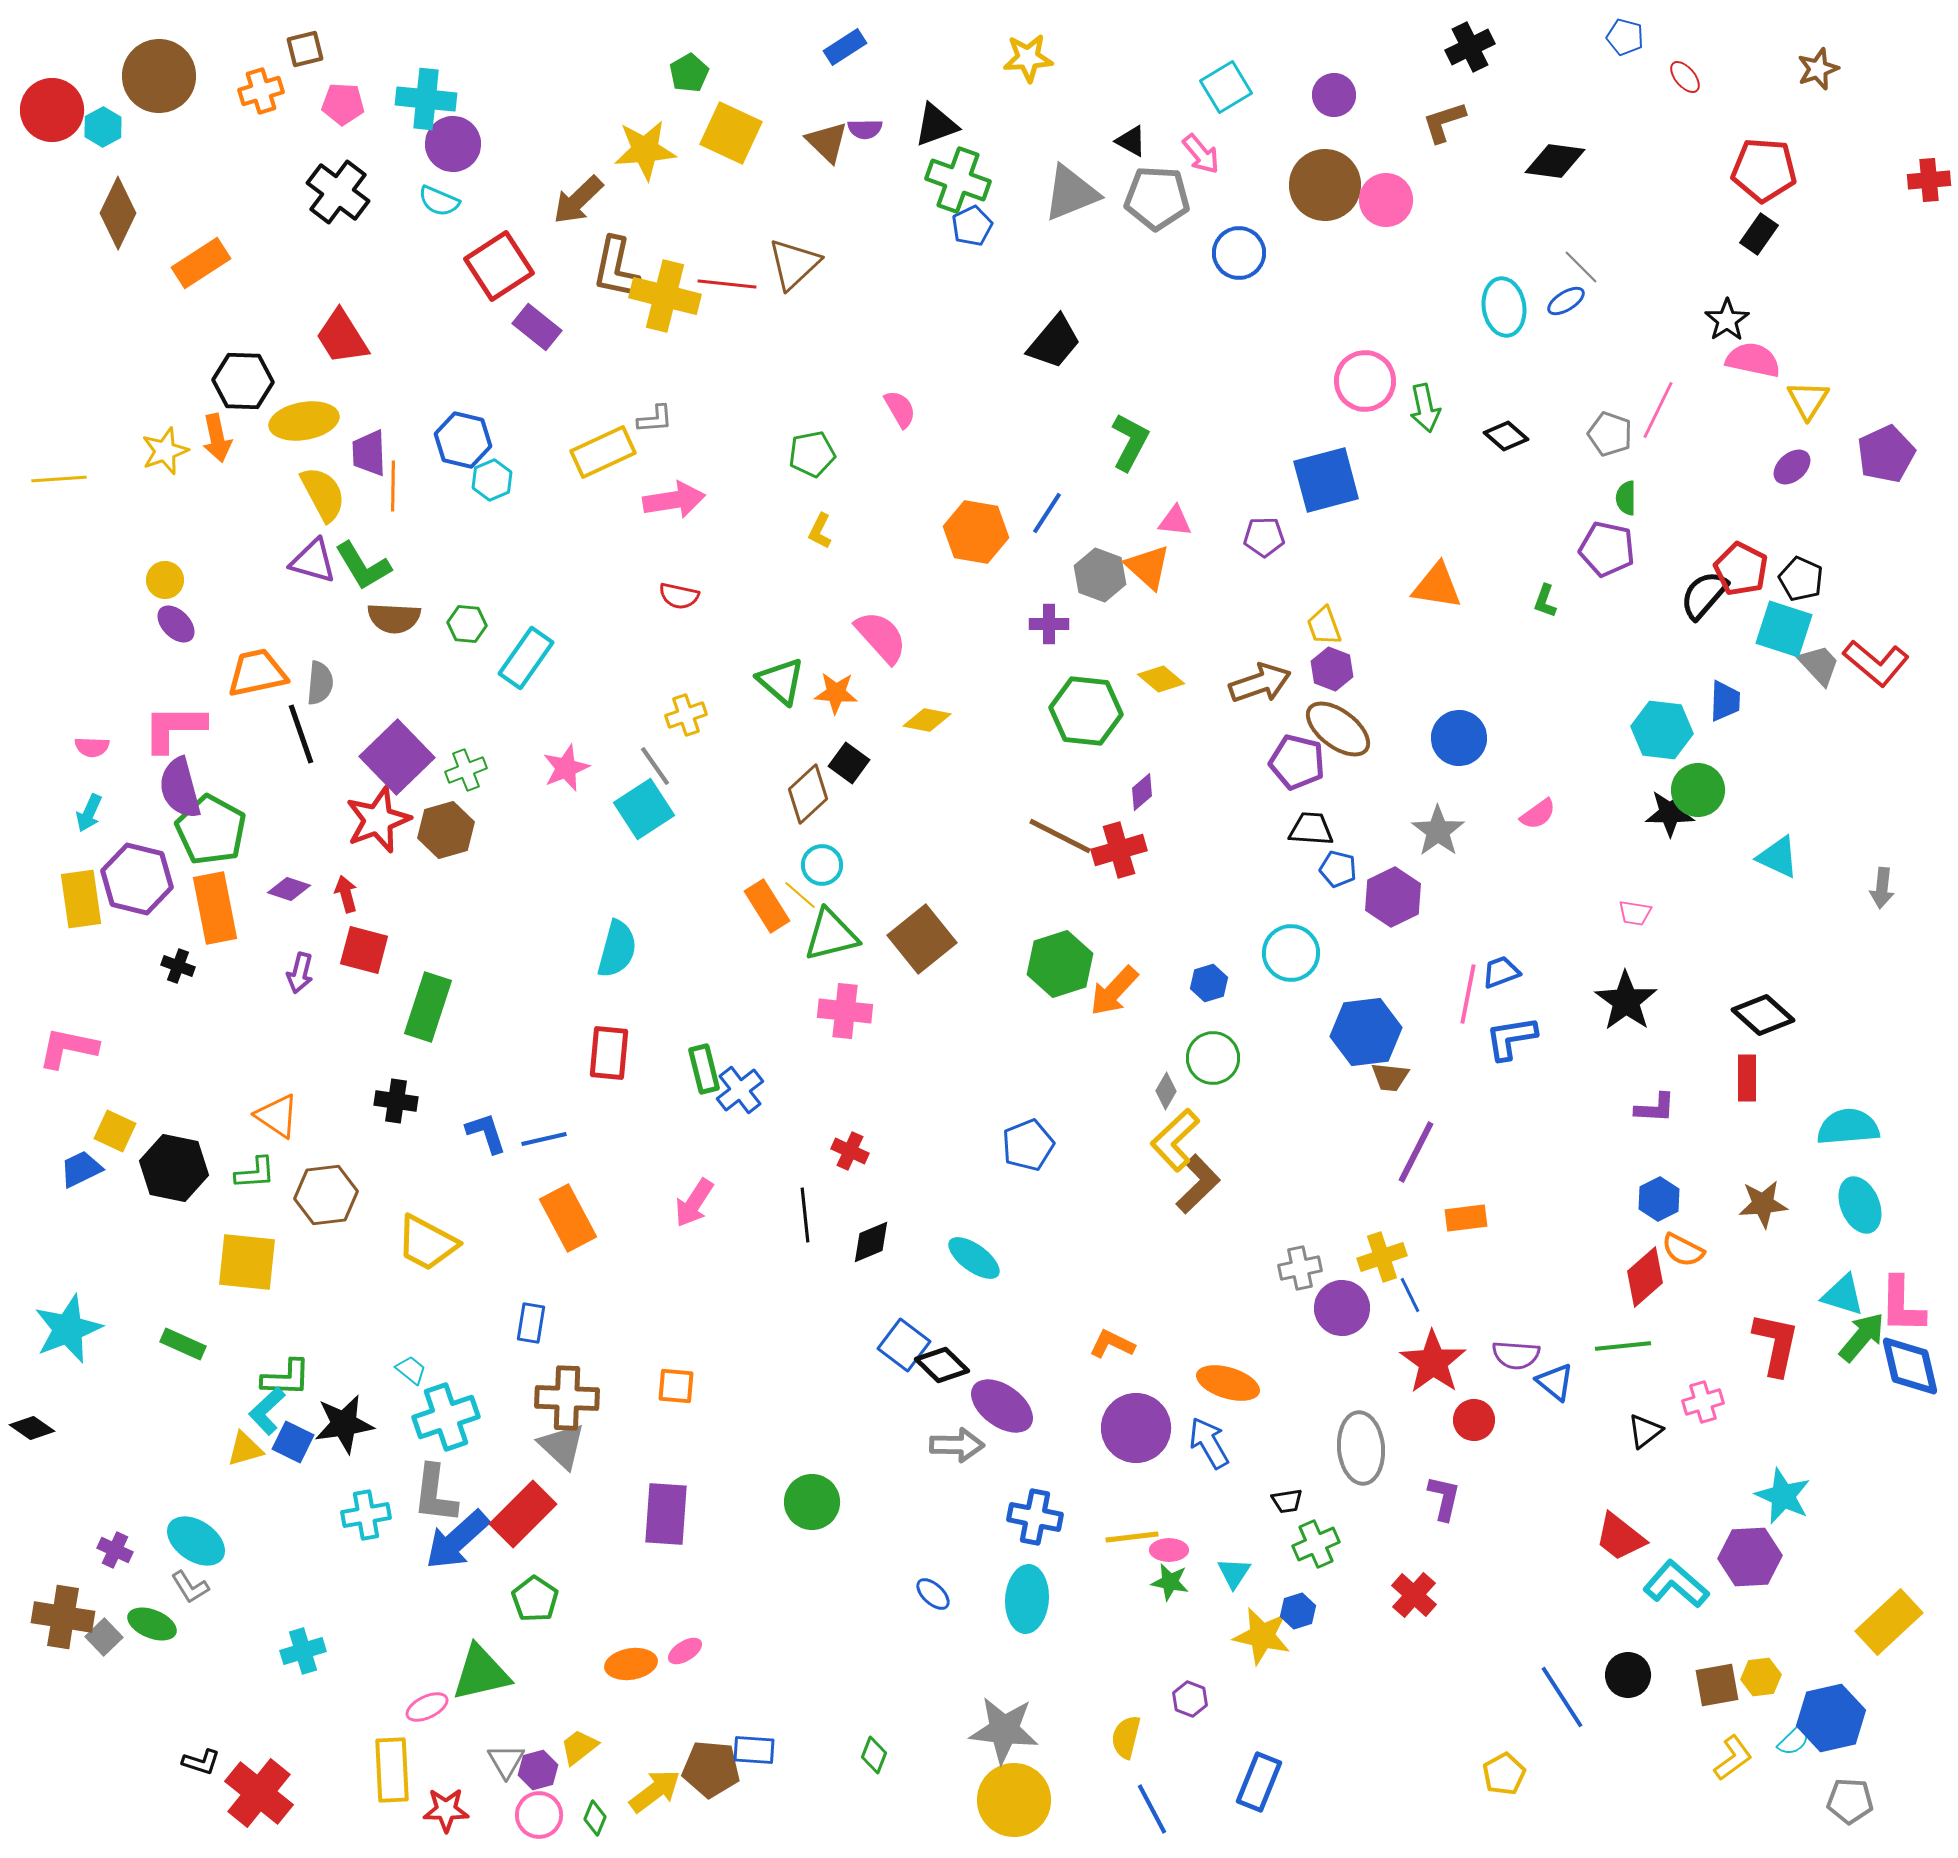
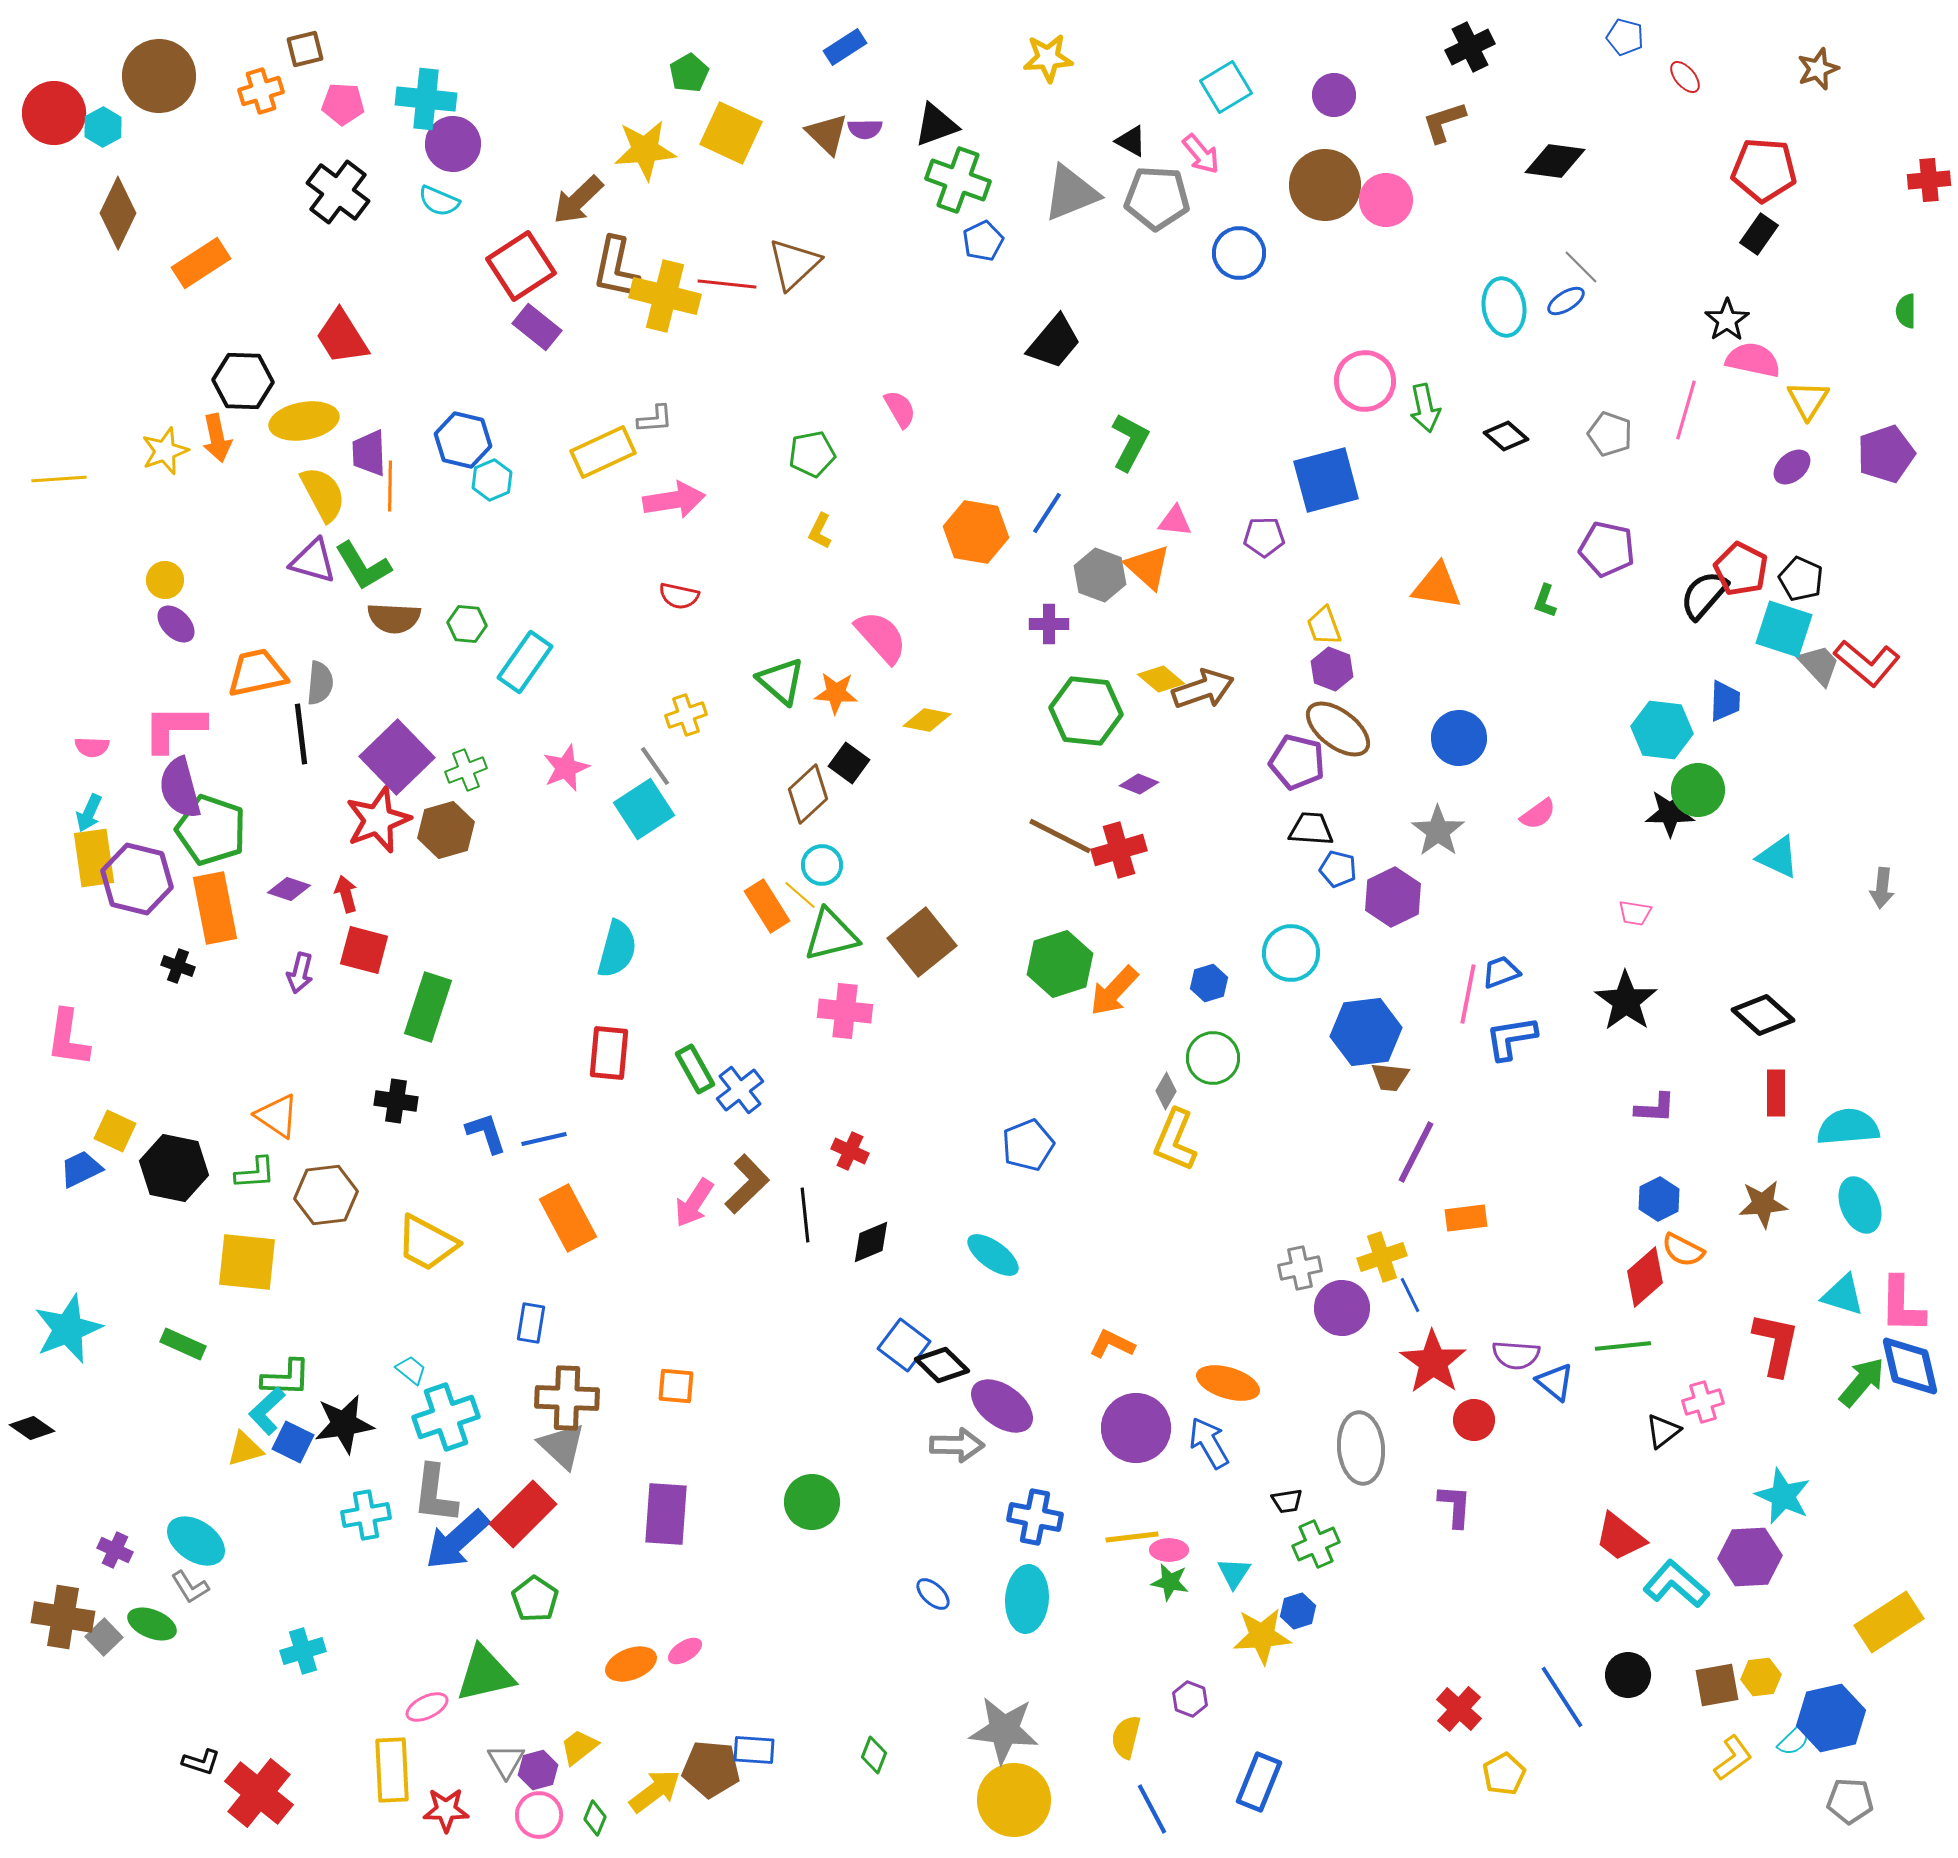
yellow star at (1028, 58): moved 20 px right
red circle at (52, 110): moved 2 px right, 3 px down
brown triangle at (827, 142): moved 8 px up
blue pentagon at (972, 226): moved 11 px right, 15 px down
red square at (499, 266): moved 22 px right
pink line at (1658, 410): moved 28 px right; rotated 10 degrees counterclockwise
purple pentagon at (1886, 454): rotated 6 degrees clockwise
orange line at (393, 486): moved 3 px left
green semicircle at (1626, 498): moved 280 px right, 187 px up
cyan rectangle at (526, 658): moved 1 px left, 4 px down
red L-shape at (1876, 663): moved 9 px left
brown arrow at (1260, 683): moved 57 px left, 6 px down
black line at (301, 734): rotated 12 degrees clockwise
purple diamond at (1142, 792): moved 3 px left, 8 px up; rotated 63 degrees clockwise
green pentagon at (211, 830): rotated 10 degrees counterclockwise
yellow rectangle at (81, 899): moved 13 px right, 41 px up
brown square at (922, 939): moved 3 px down
pink L-shape at (68, 1048): moved 10 px up; rotated 94 degrees counterclockwise
green rectangle at (704, 1069): moved 9 px left; rotated 15 degrees counterclockwise
red rectangle at (1747, 1078): moved 29 px right, 15 px down
yellow L-shape at (1175, 1140): rotated 24 degrees counterclockwise
brown L-shape at (1198, 1184): moved 451 px left
cyan ellipse at (974, 1258): moved 19 px right, 3 px up
green arrow at (1862, 1337): moved 45 px down
black triangle at (1645, 1431): moved 18 px right
purple L-shape at (1444, 1498): moved 11 px right, 8 px down; rotated 9 degrees counterclockwise
red cross at (1414, 1595): moved 45 px right, 114 px down
yellow rectangle at (1889, 1622): rotated 10 degrees clockwise
yellow star at (1262, 1636): rotated 16 degrees counterclockwise
orange ellipse at (631, 1664): rotated 12 degrees counterclockwise
green triangle at (481, 1673): moved 4 px right, 1 px down
